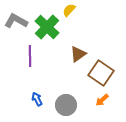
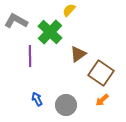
green cross: moved 3 px right, 5 px down
